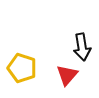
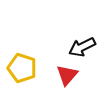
black arrow: rotated 72 degrees clockwise
